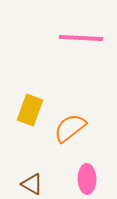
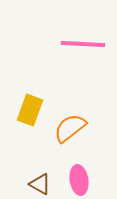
pink line: moved 2 px right, 6 px down
pink ellipse: moved 8 px left, 1 px down; rotated 8 degrees counterclockwise
brown triangle: moved 8 px right
